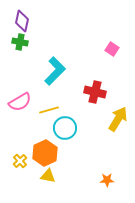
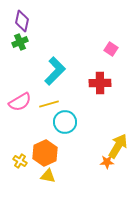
green cross: rotated 35 degrees counterclockwise
pink square: moved 1 px left
red cross: moved 5 px right, 9 px up; rotated 15 degrees counterclockwise
yellow line: moved 6 px up
yellow arrow: moved 27 px down
cyan circle: moved 6 px up
yellow cross: rotated 16 degrees counterclockwise
orange star: moved 18 px up
